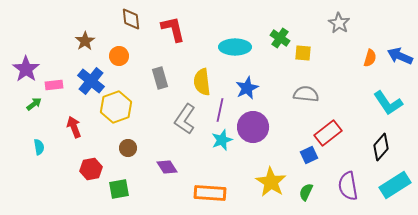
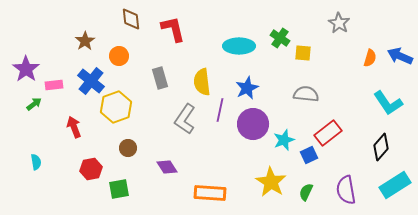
cyan ellipse: moved 4 px right, 1 px up
purple circle: moved 3 px up
cyan star: moved 62 px right
cyan semicircle: moved 3 px left, 15 px down
purple semicircle: moved 2 px left, 4 px down
